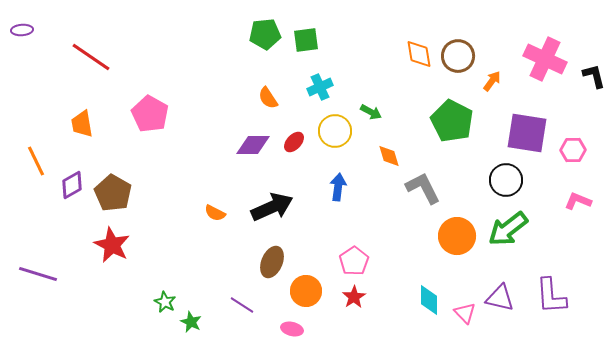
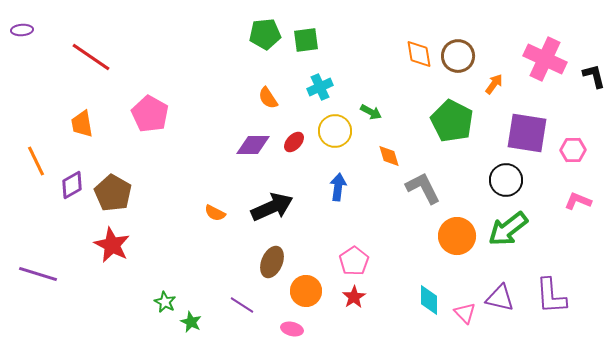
orange arrow at (492, 81): moved 2 px right, 3 px down
